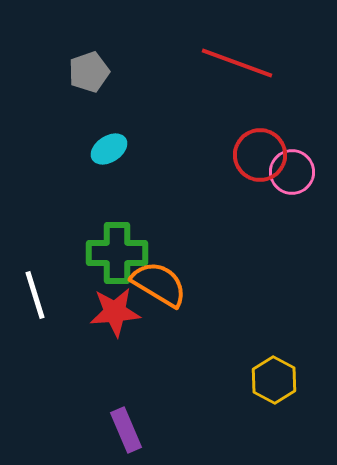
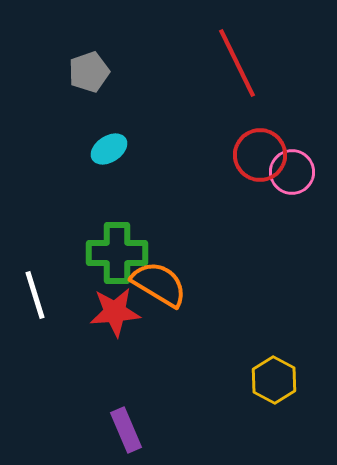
red line: rotated 44 degrees clockwise
